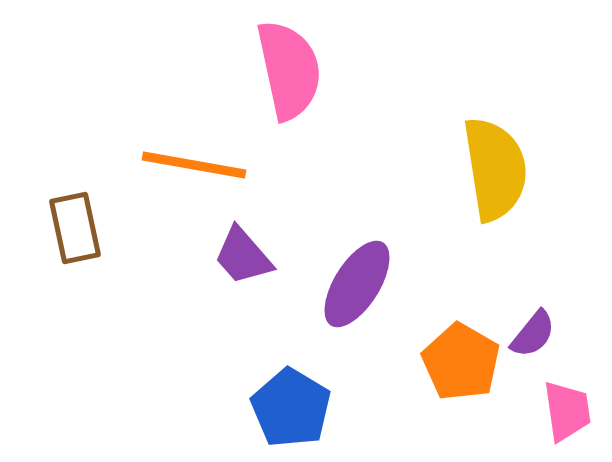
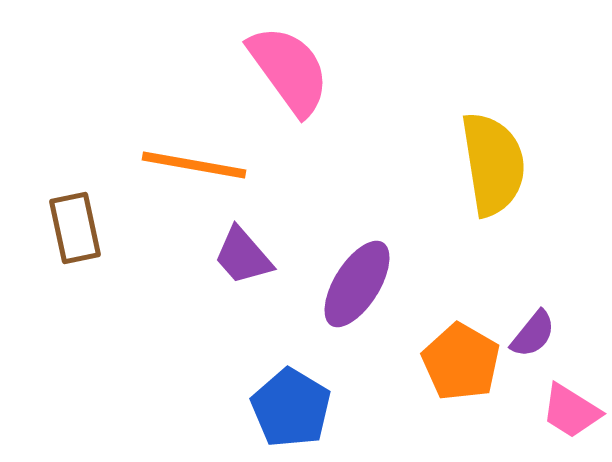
pink semicircle: rotated 24 degrees counterclockwise
yellow semicircle: moved 2 px left, 5 px up
pink trapezoid: moved 4 px right; rotated 130 degrees clockwise
